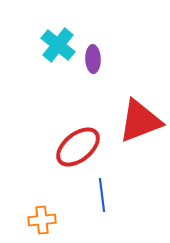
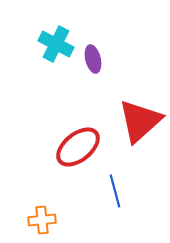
cyan cross: moved 2 px left, 1 px up; rotated 12 degrees counterclockwise
purple ellipse: rotated 12 degrees counterclockwise
red triangle: rotated 21 degrees counterclockwise
blue line: moved 13 px right, 4 px up; rotated 8 degrees counterclockwise
